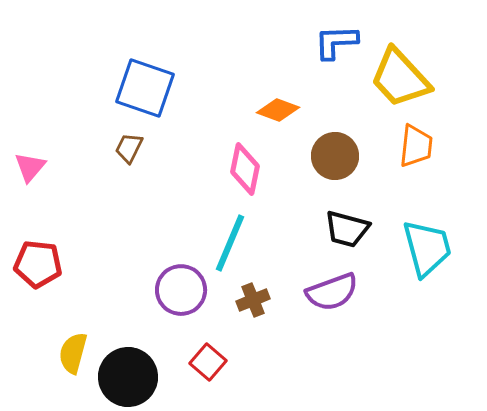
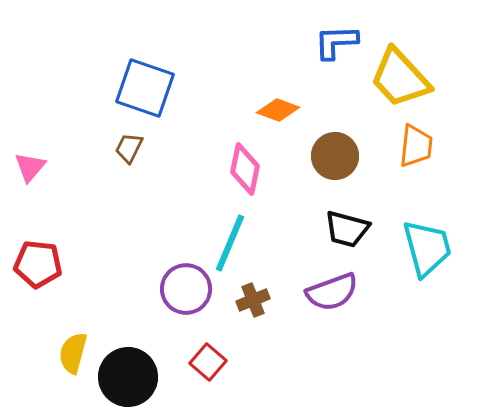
purple circle: moved 5 px right, 1 px up
